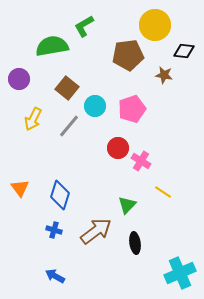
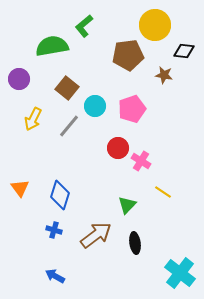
green L-shape: rotated 10 degrees counterclockwise
brown arrow: moved 4 px down
cyan cross: rotated 28 degrees counterclockwise
